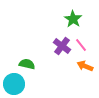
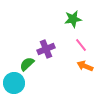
green star: rotated 30 degrees clockwise
purple cross: moved 16 px left, 3 px down; rotated 30 degrees clockwise
green semicircle: rotated 56 degrees counterclockwise
cyan circle: moved 1 px up
